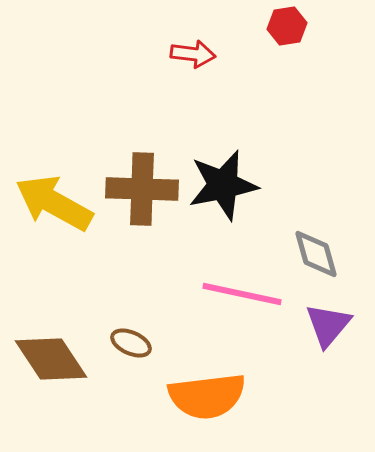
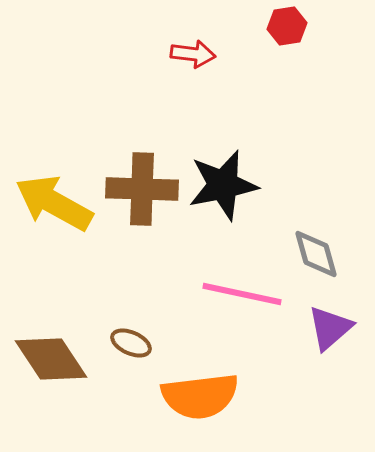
purple triangle: moved 2 px right, 3 px down; rotated 9 degrees clockwise
orange semicircle: moved 7 px left
